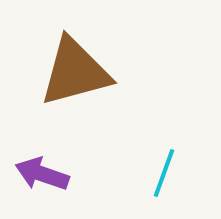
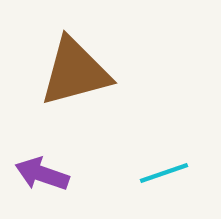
cyan line: rotated 51 degrees clockwise
